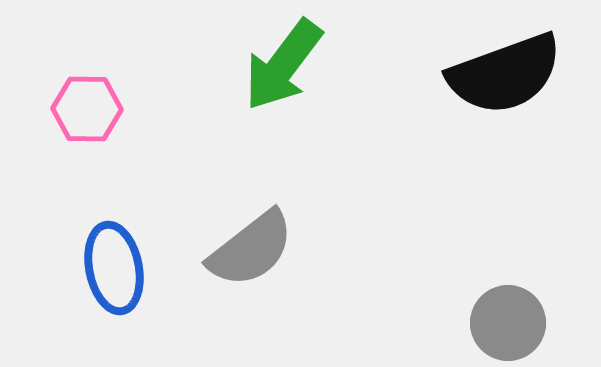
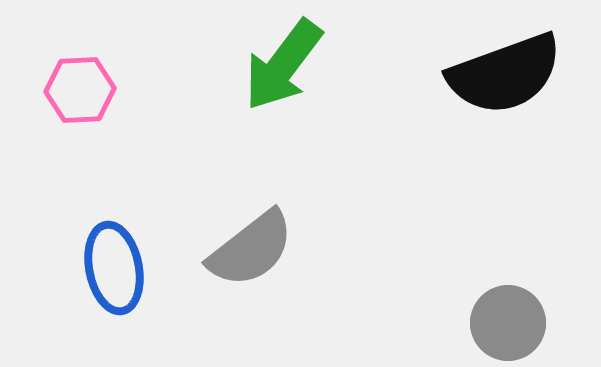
pink hexagon: moved 7 px left, 19 px up; rotated 4 degrees counterclockwise
